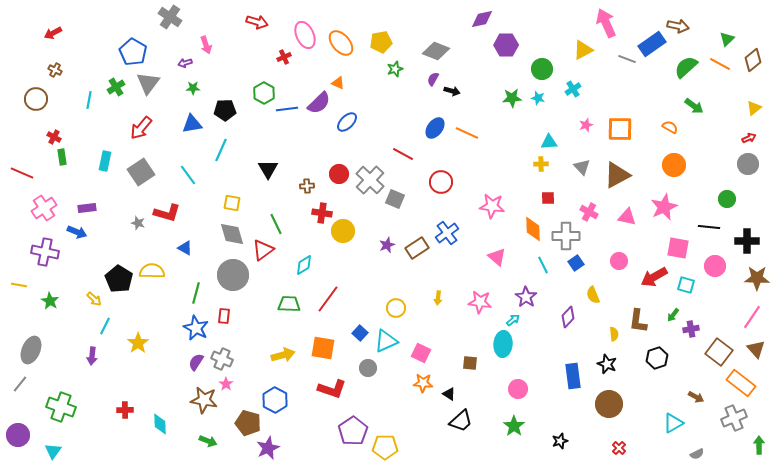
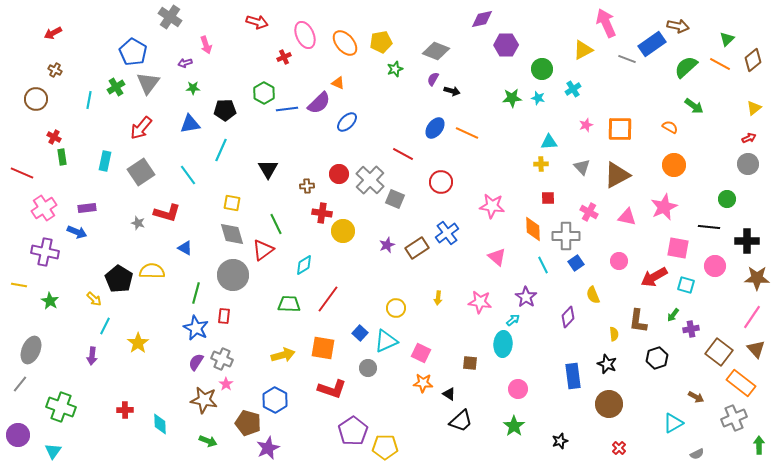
orange ellipse at (341, 43): moved 4 px right
blue triangle at (192, 124): moved 2 px left
